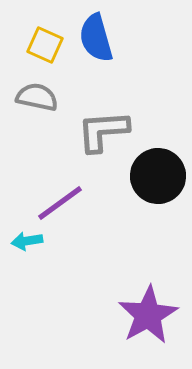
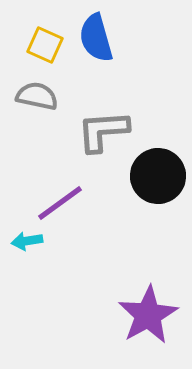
gray semicircle: moved 1 px up
